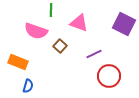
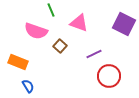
green line: rotated 24 degrees counterclockwise
blue semicircle: rotated 48 degrees counterclockwise
